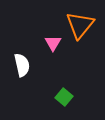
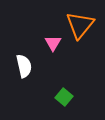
white semicircle: moved 2 px right, 1 px down
